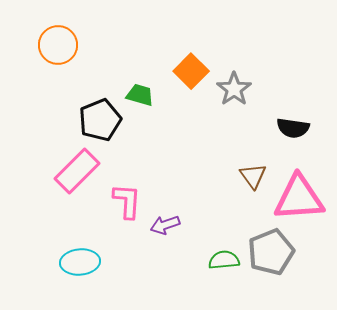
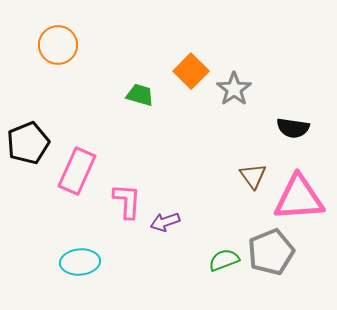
black pentagon: moved 72 px left, 23 px down
pink rectangle: rotated 21 degrees counterclockwise
purple arrow: moved 3 px up
green semicircle: rotated 16 degrees counterclockwise
